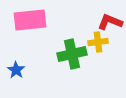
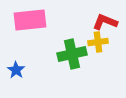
red L-shape: moved 5 px left
